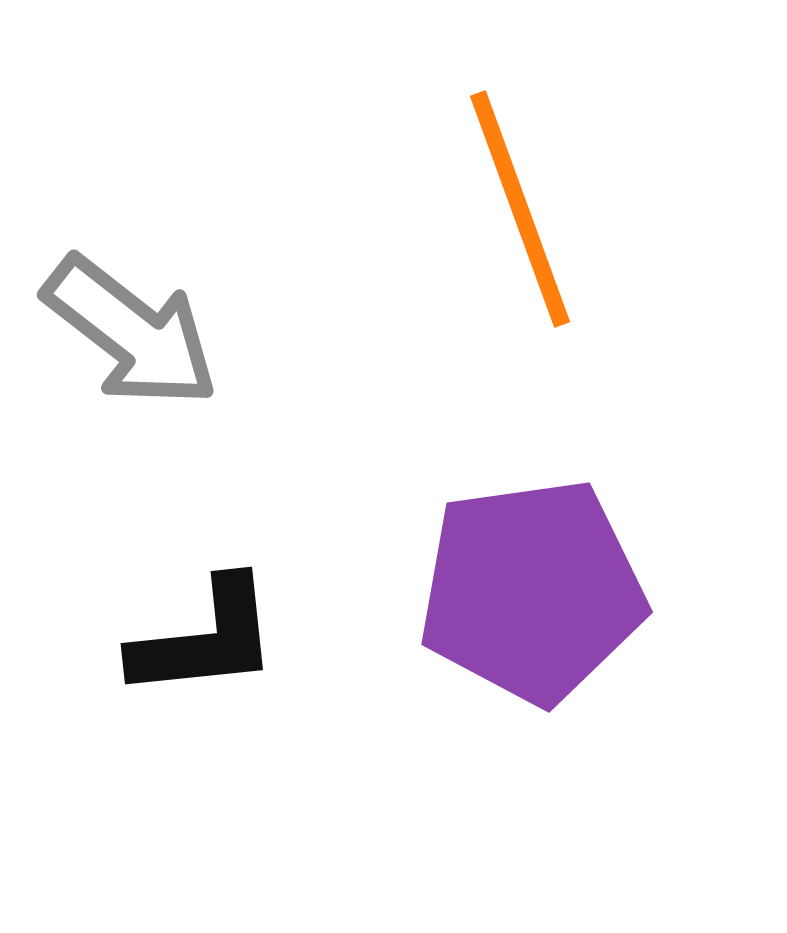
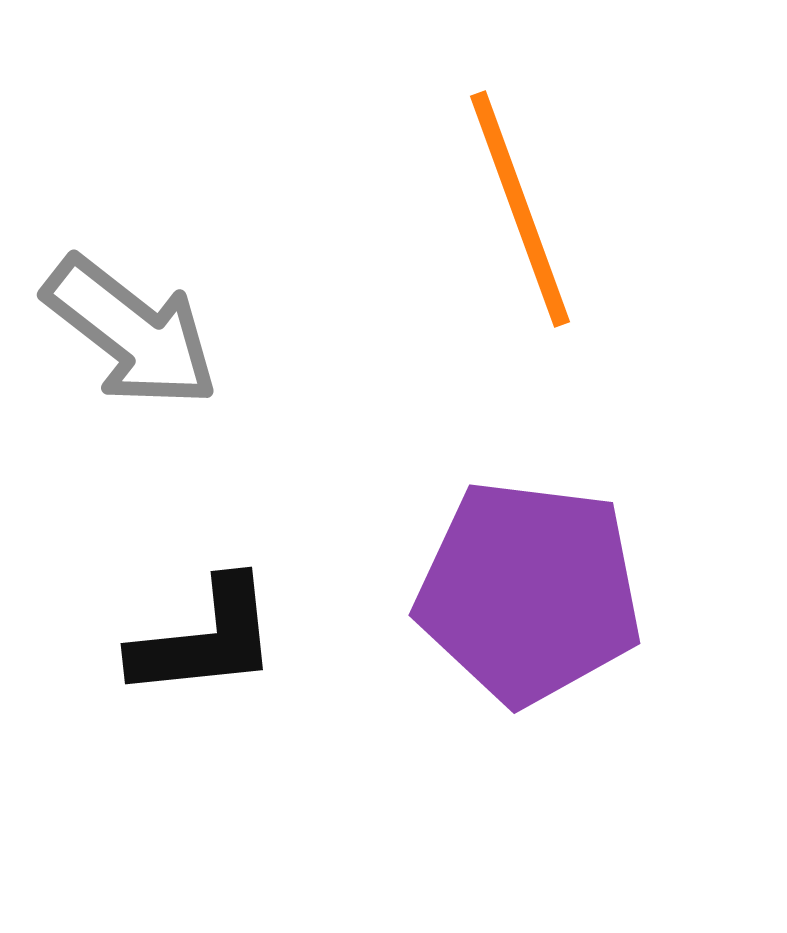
purple pentagon: moved 3 px left, 1 px down; rotated 15 degrees clockwise
